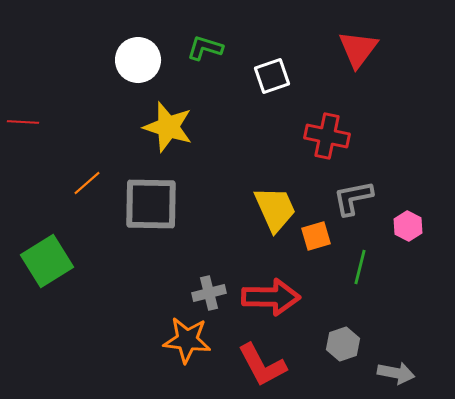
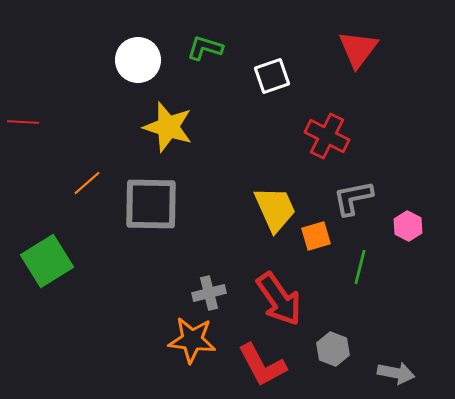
red cross: rotated 15 degrees clockwise
red arrow: moved 8 px right, 2 px down; rotated 54 degrees clockwise
orange star: moved 5 px right
gray hexagon: moved 10 px left, 5 px down; rotated 20 degrees counterclockwise
